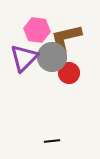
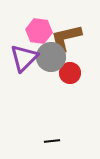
pink hexagon: moved 2 px right, 1 px down
gray circle: moved 1 px left
red circle: moved 1 px right
